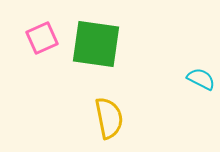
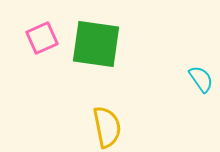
cyan semicircle: rotated 28 degrees clockwise
yellow semicircle: moved 2 px left, 9 px down
